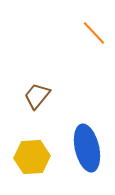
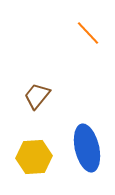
orange line: moved 6 px left
yellow hexagon: moved 2 px right
